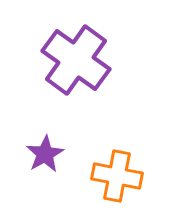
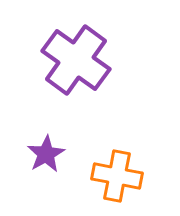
purple star: moved 1 px right
